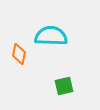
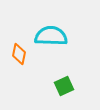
green square: rotated 12 degrees counterclockwise
